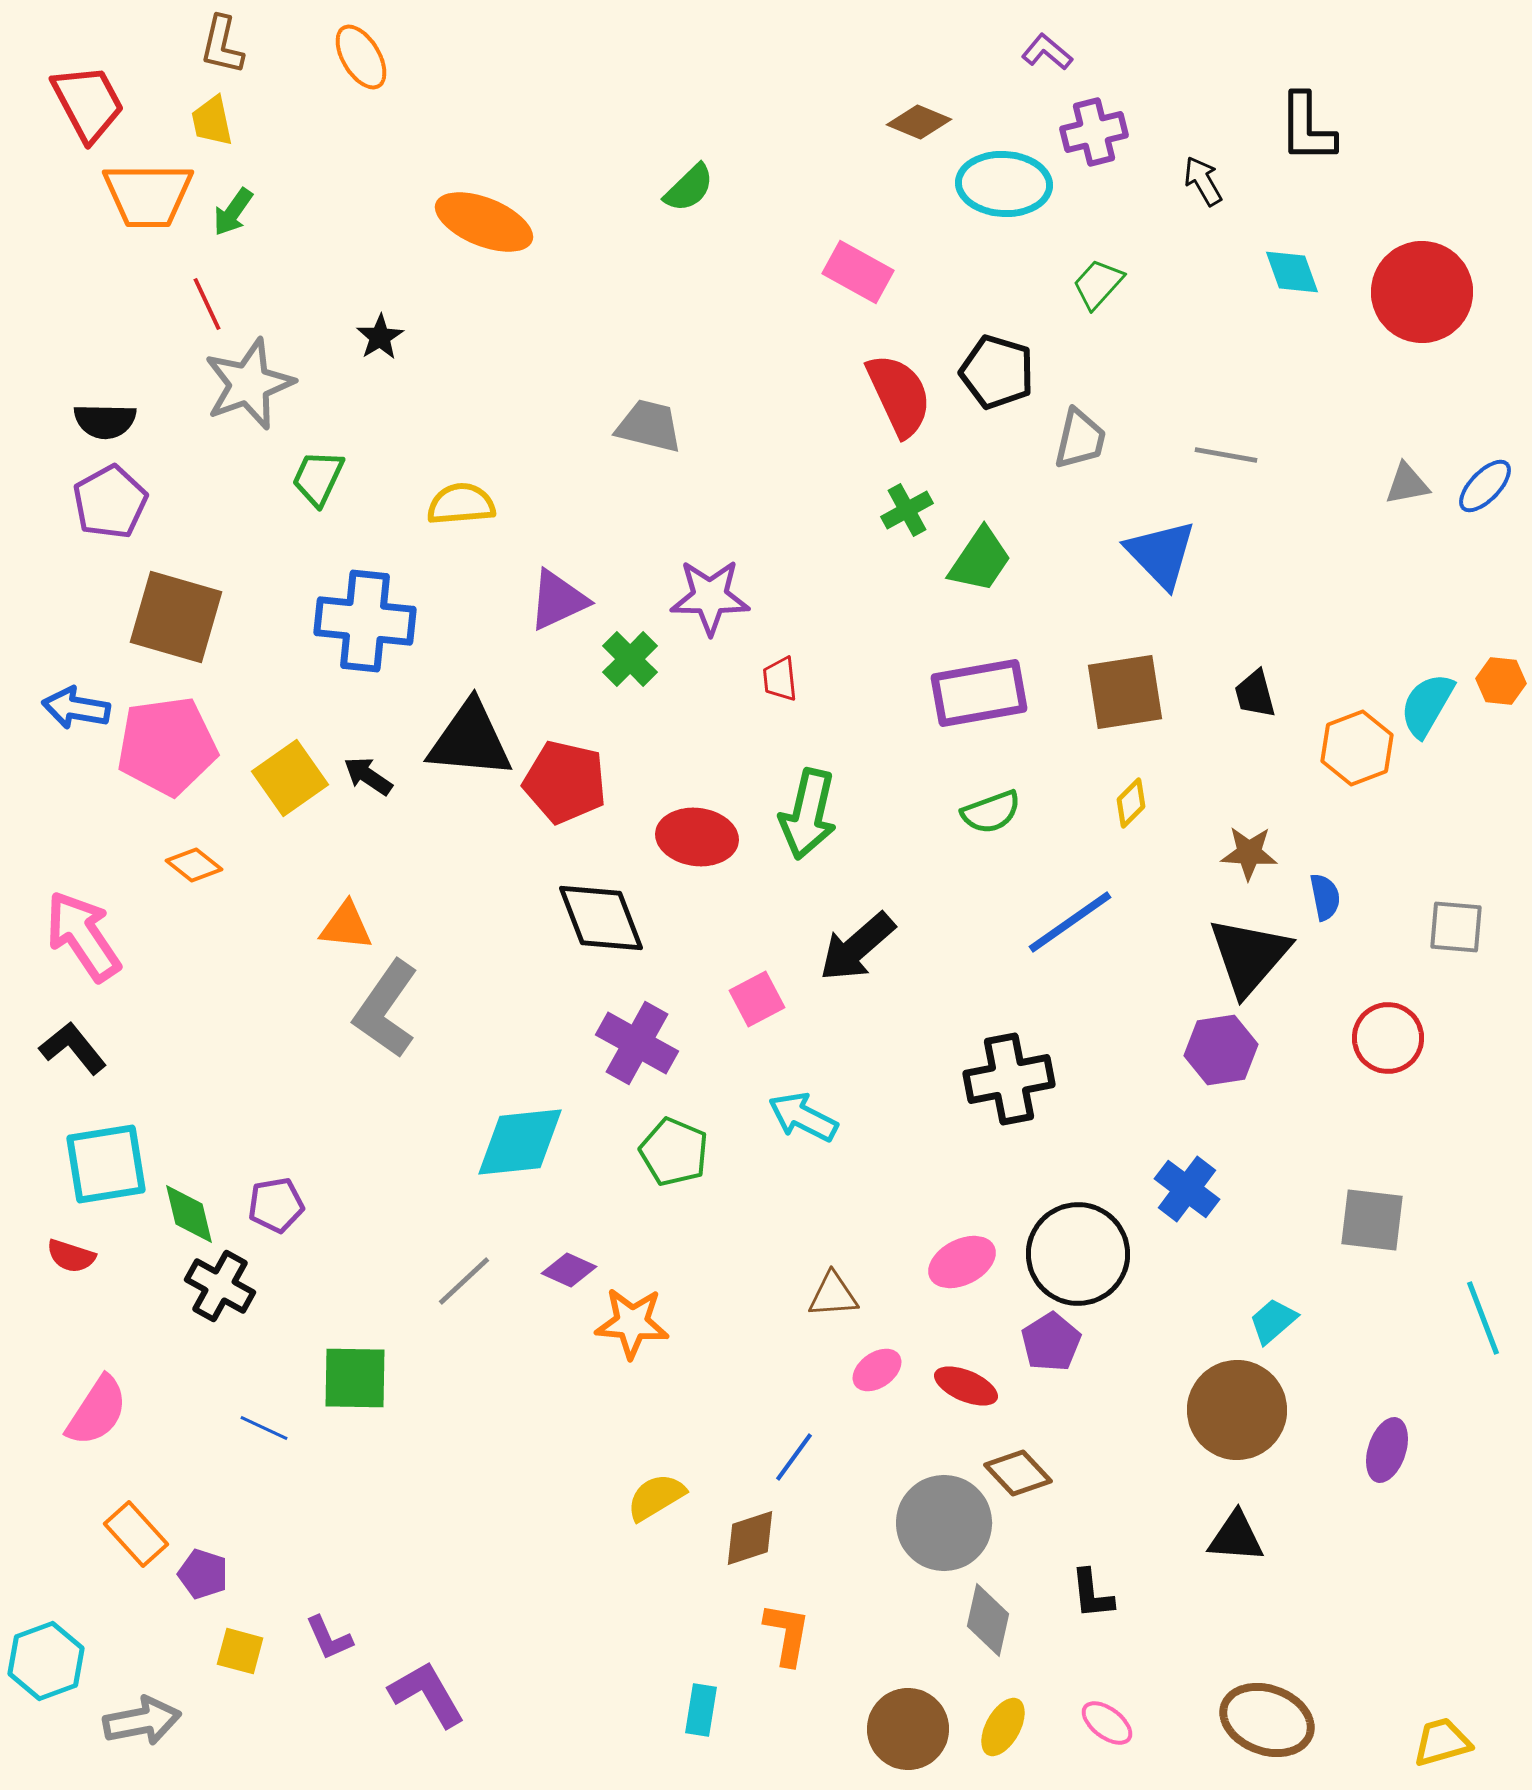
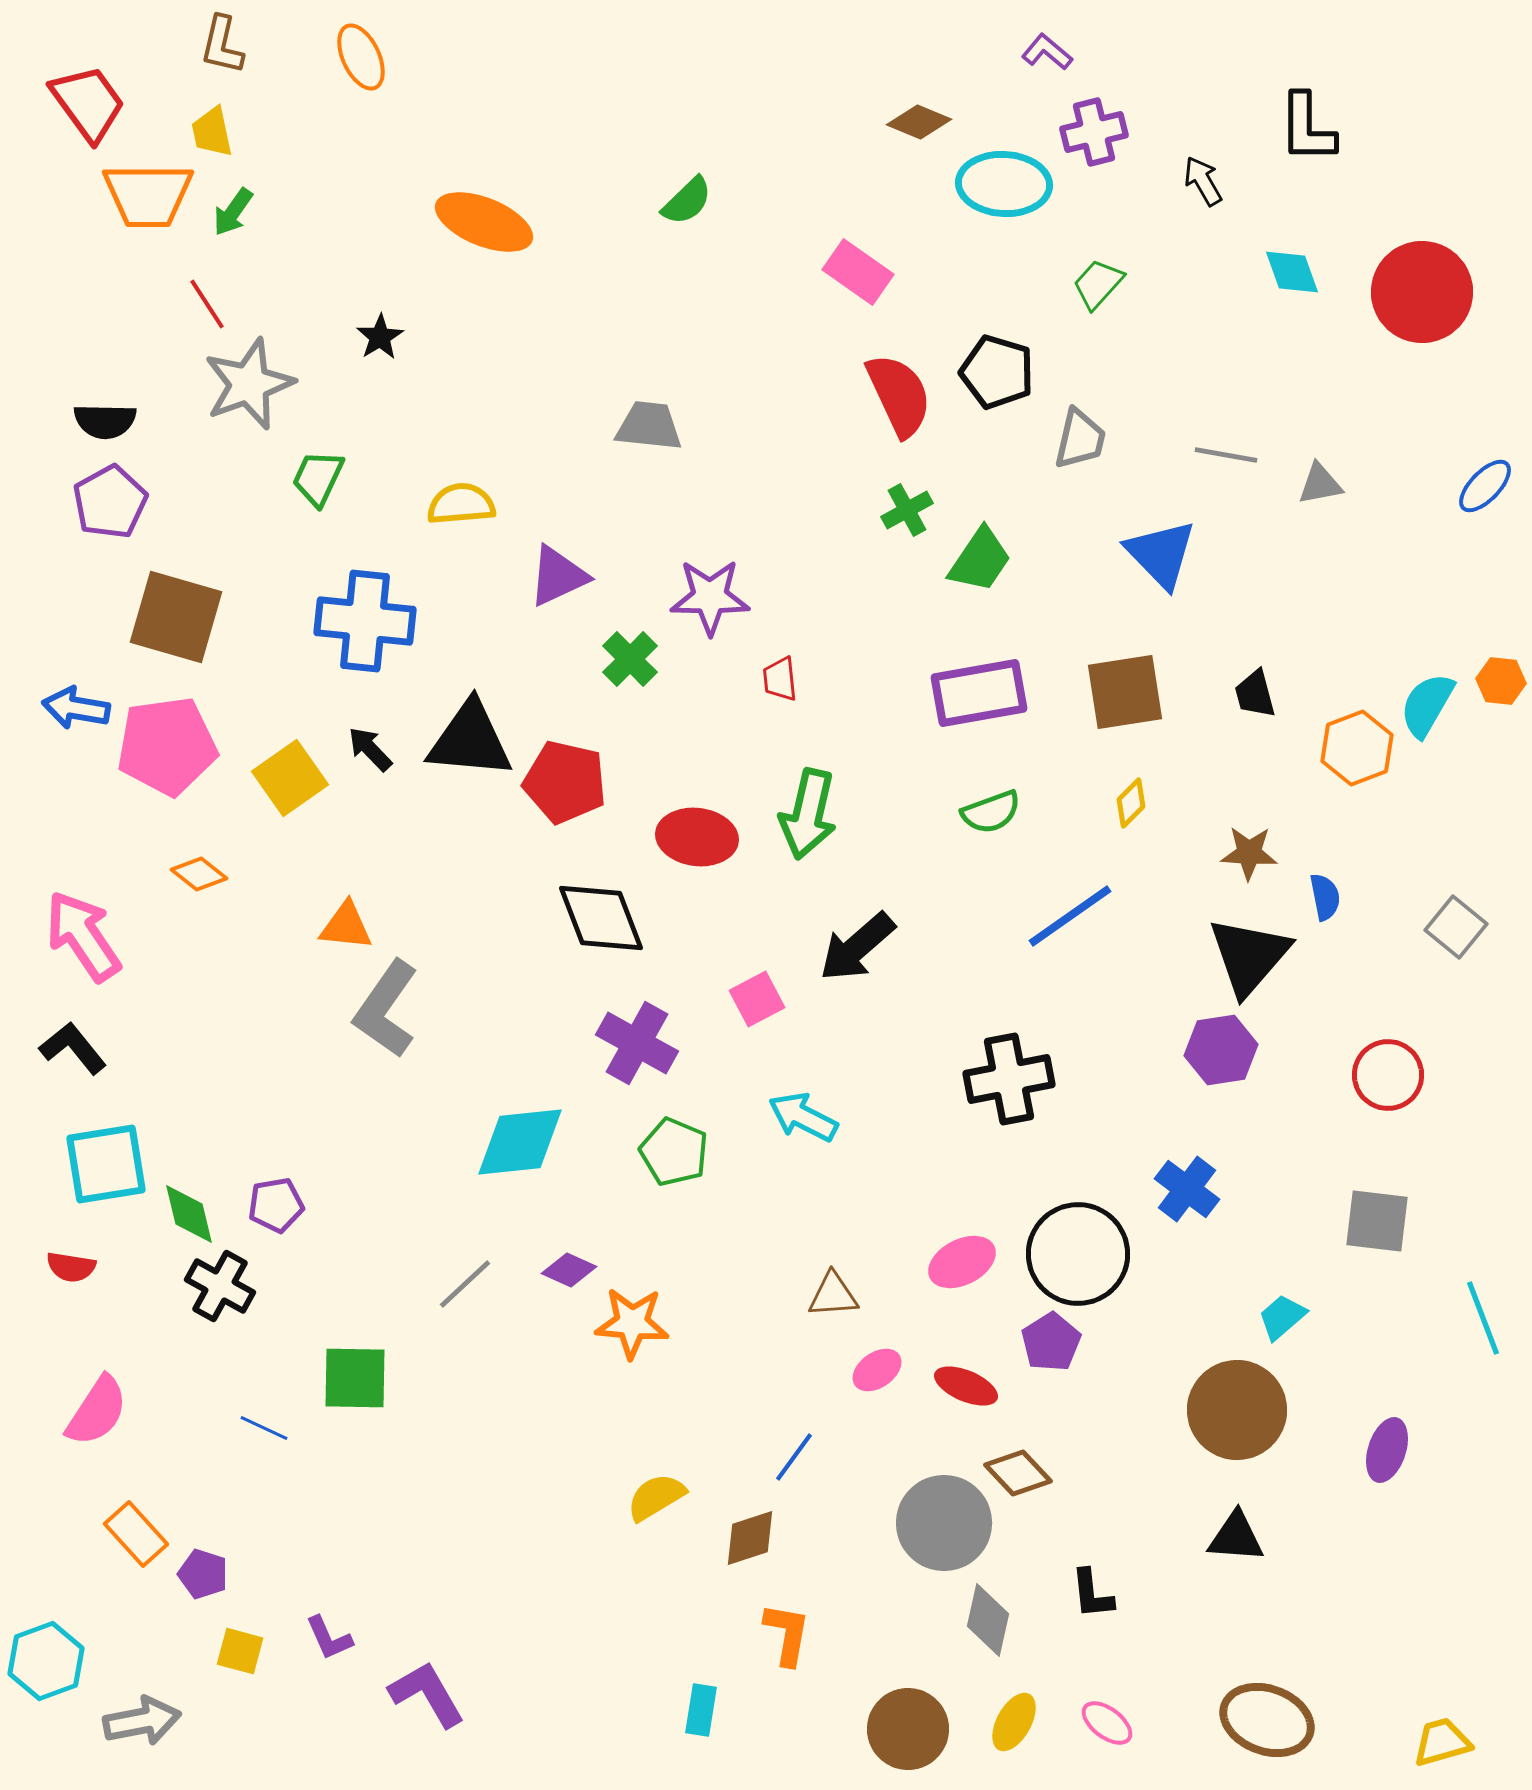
orange ellipse at (361, 57): rotated 6 degrees clockwise
red trapezoid at (88, 103): rotated 8 degrees counterclockwise
yellow trapezoid at (212, 121): moved 11 px down
green semicircle at (689, 188): moved 2 px left, 13 px down
pink rectangle at (858, 272): rotated 6 degrees clockwise
red line at (207, 304): rotated 8 degrees counterclockwise
gray trapezoid at (649, 426): rotated 8 degrees counterclockwise
gray triangle at (1407, 484): moved 87 px left
purple triangle at (558, 600): moved 24 px up
black arrow at (368, 776): moved 2 px right, 27 px up; rotated 12 degrees clockwise
orange diamond at (194, 865): moved 5 px right, 9 px down
blue line at (1070, 922): moved 6 px up
gray square at (1456, 927): rotated 34 degrees clockwise
red circle at (1388, 1038): moved 37 px down
gray square at (1372, 1220): moved 5 px right, 1 px down
red semicircle at (71, 1256): moved 11 px down; rotated 9 degrees counterclockwise
gray line at (464, 1281): moved 1 px right, 3 px down
cyan trapezoid at (1273, 1321): moved 9 px right, 4 px up
yellow ellipse at (1003, 1727): moved 11 px right, 5 px up
